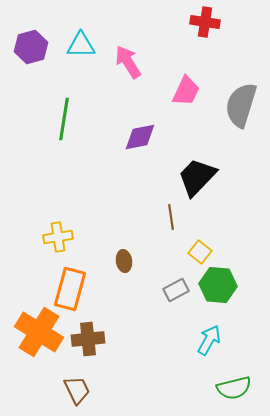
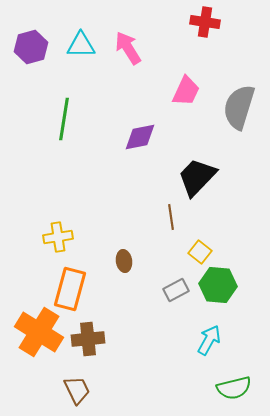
pink arrow: moved 14 px up
gray semicircle: moved 2 px left, 2 px down
